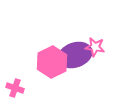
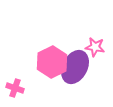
purple ellipse: moved 12 px down; rotated 44 degrees counterclockwise
